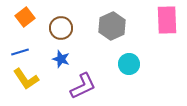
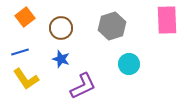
gray hexagon: rotated 8 degrees clockwise
